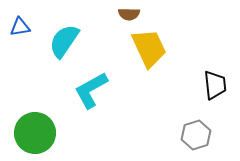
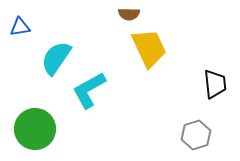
cyan semicircle: moved 8 px left, 17 px down
black trapezoid: moved 1 px up
cyan L-shape: moved 2 px left
green circle: moved 4 px up
